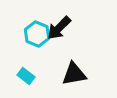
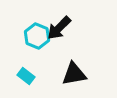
cyan hexagon: moved 2 px down
